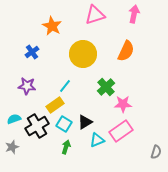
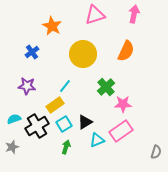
cyan square: rotated 28 degrees clockwise
